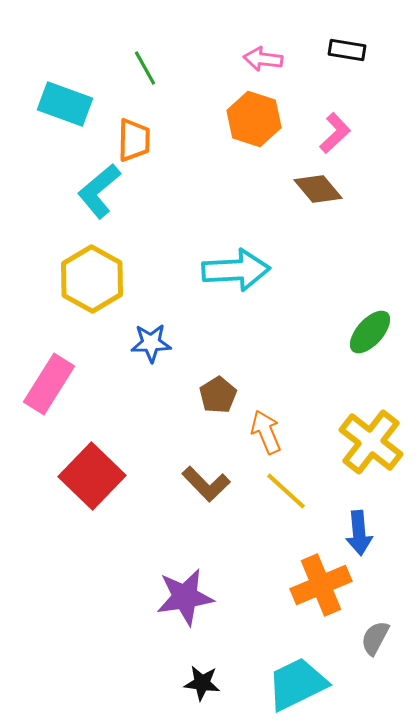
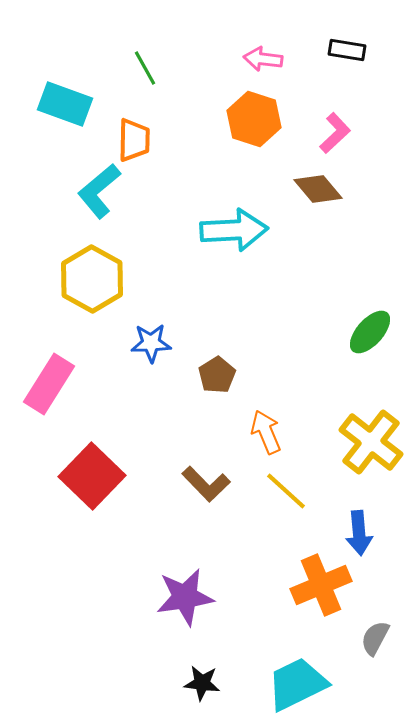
cyan arrow: moved 2 px left, 40 px up
brown pentagon: moved 1 px left, 20 px up
